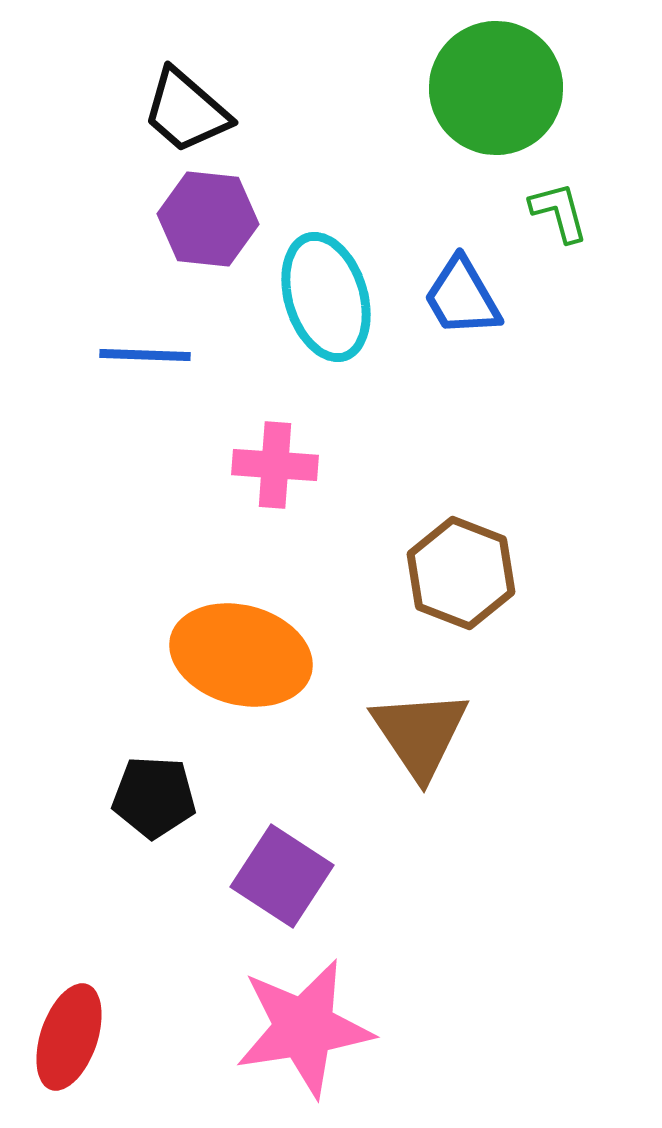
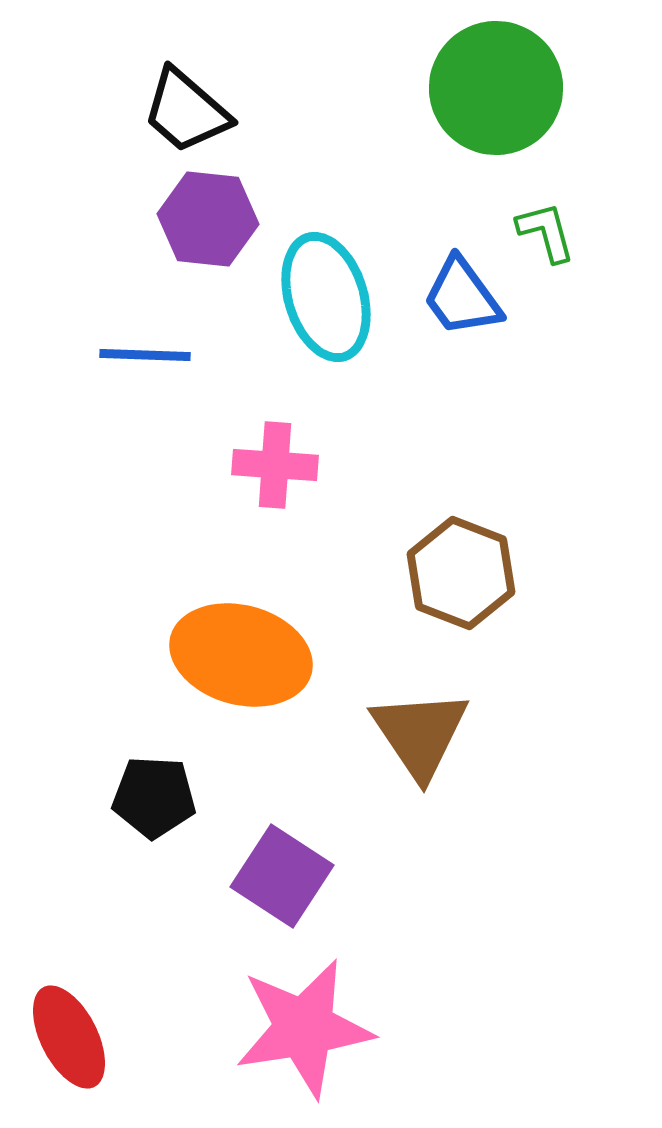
green L-shape: moved 13 px left, 20 px down
blue trapezoid: rotated 6 degrees counterclockwise
red ellipse: rotated 46 degrees counterclockwise
